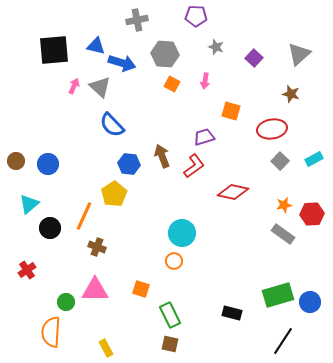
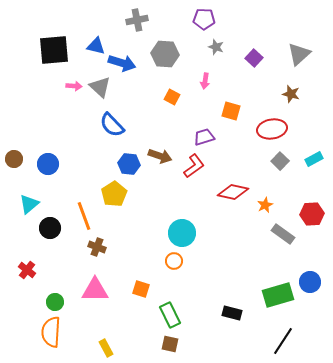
purple pentagon at (196, 16): moved 8 px right, 3 px down
orange square at (172, 84): moved 13 px down
pink arrow at (74, 86): rotated 70 degrees clockwise
brown arrow at (162, 156): moved 2 px left; rotated 130 degrees clockwise
brown circle at (16, 161): moved 2 px left, 2 px up
orange star at (284, 205): moved 19 px left; rotated 14 degrees counterclockwise
orange line at (84, 216): rotated 44 degrees counterclockwise
red cross at (27, 270): rotated 18 degrees counterclockwise
green circle at (66, 302): moved 11 px left
blue circle at (310, 302): moved 20 px up
